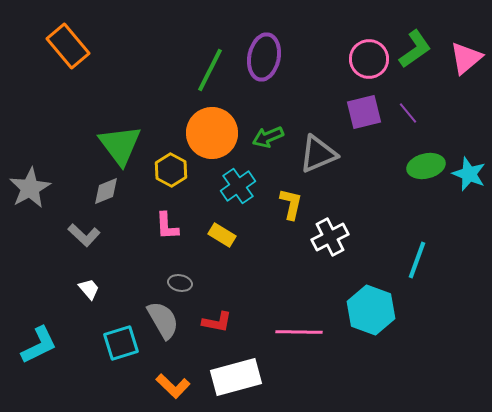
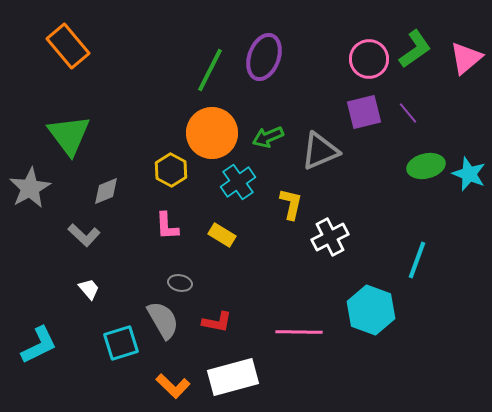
purple ellipse: rotated 9 degrees clockwise
green triangle: moved 51 px left, 10 px up
gray triangle: moved 2 px right, 3 px up
cyan cross: moved 4 px up
white rectangle: moved 3 px left
